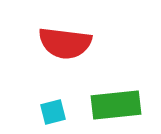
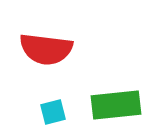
red semicircle: moved 19 px left, 6 px down
